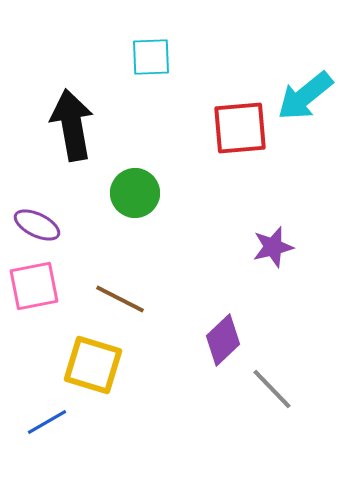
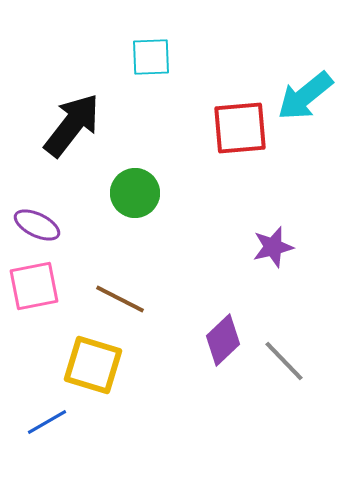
black arrow: rotated 48 degrees clockwise
gray line: moved 12 px right, 28 px up
